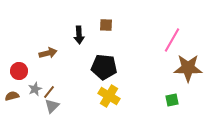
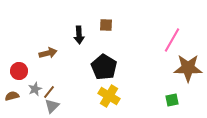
black pentagon: rotated 25 degrees clockwise
